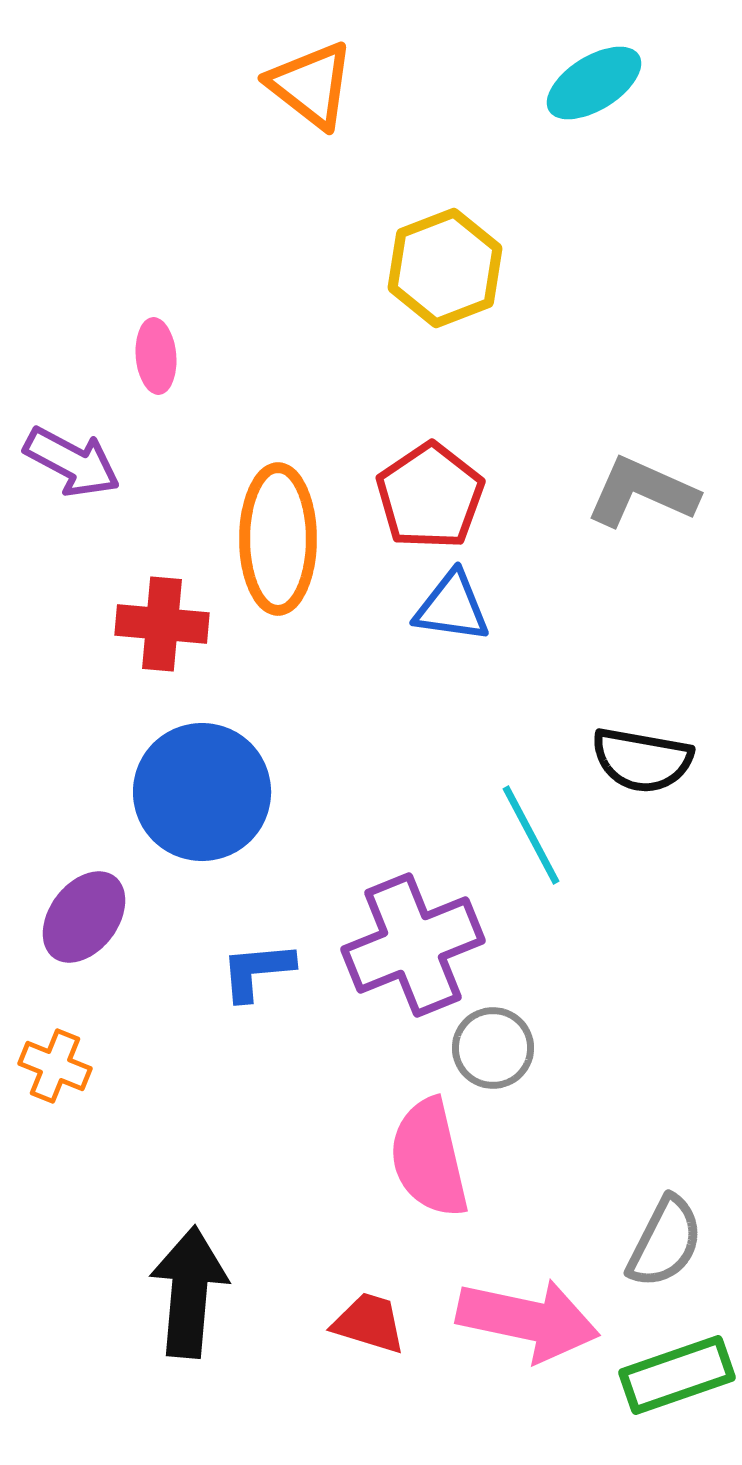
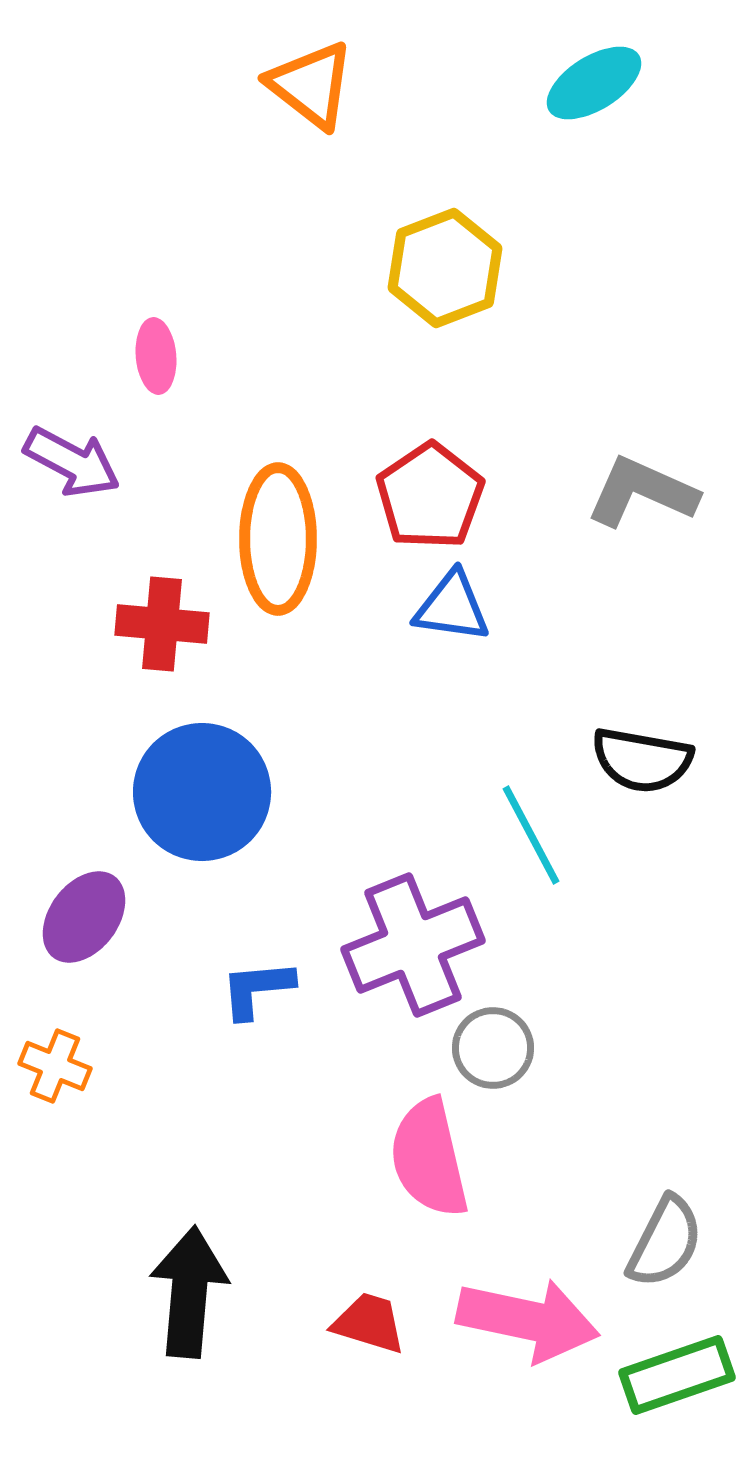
blue L-shape: moved 18 px down
